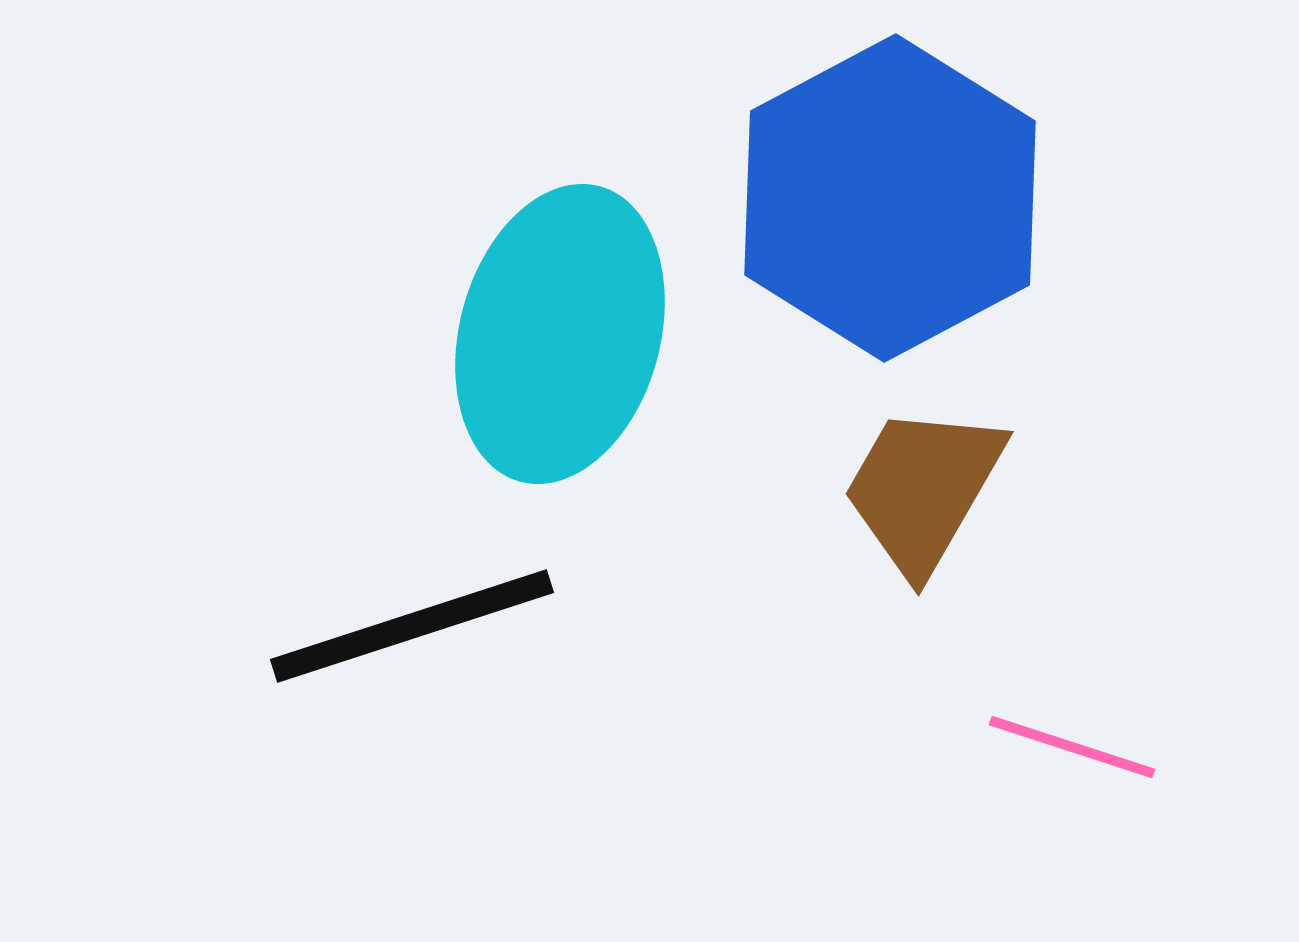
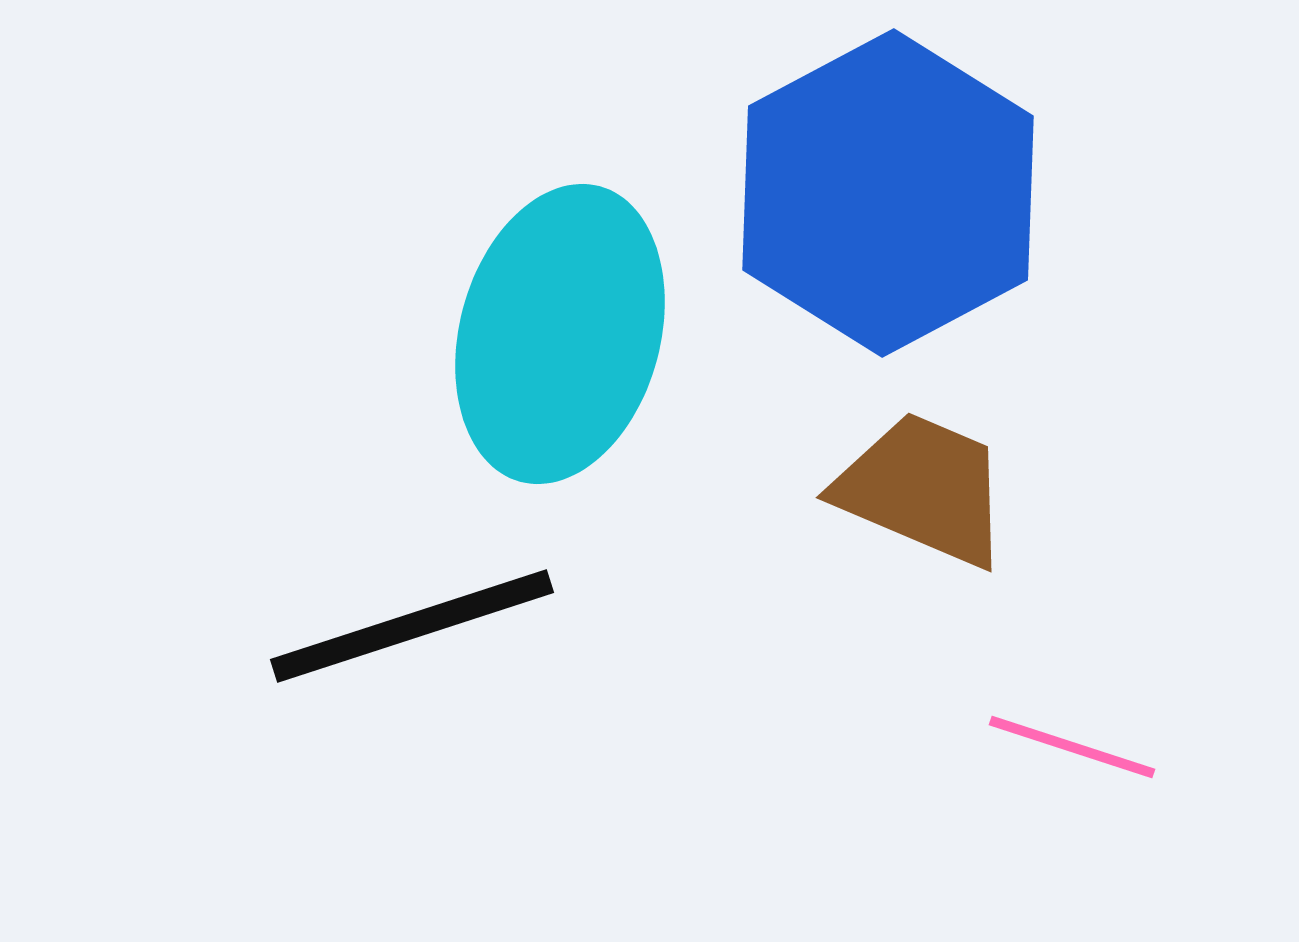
blue hexagon: moved 2 px left, 5 px up
brown trapezoid: rotated 83 degrees clockwise
